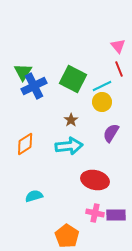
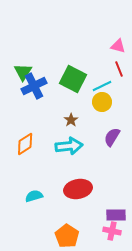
pink triangle: rotated 35 degrees counterclockwise
purple semicircle: moved 1 px right, 4 px down
red ellipse: moved 17 px left, 9 px down; rotated 24 degrees counterclockwise
pink cross: moved 17 px right, 18 px down
